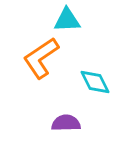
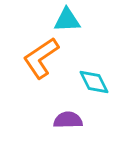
cyan diamond: moved 1 px left
purple semicircle: moved 2 px right, 3 px up
